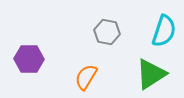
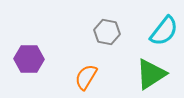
cyan semicircle: rotated 20 degrees clockwise
